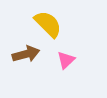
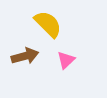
brown arrow: moved 1 px left, 2 px down
